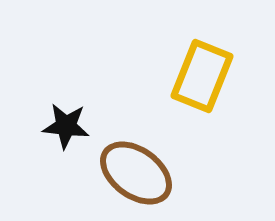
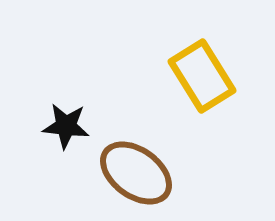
yellow rectangle: rotated 54 degrees counterclockwise
